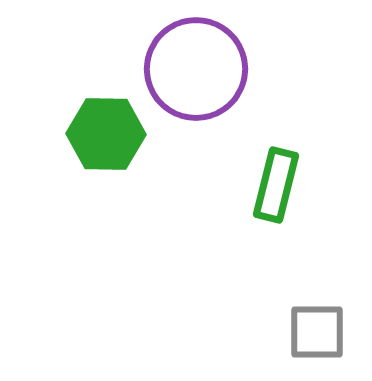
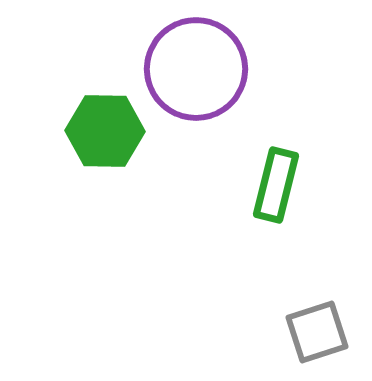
green hexagon: moved 1 px left, 3 px up
gray square: rotated 18 degrees counterclockwise
